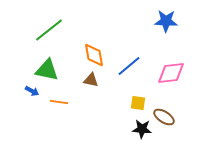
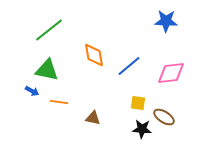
brown triangle: moved 2 px right, 38 px down
